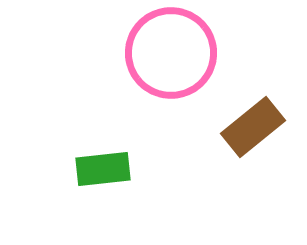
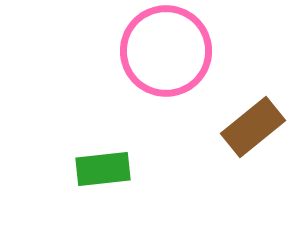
pink circle: moved 5 px left, 2 px up
